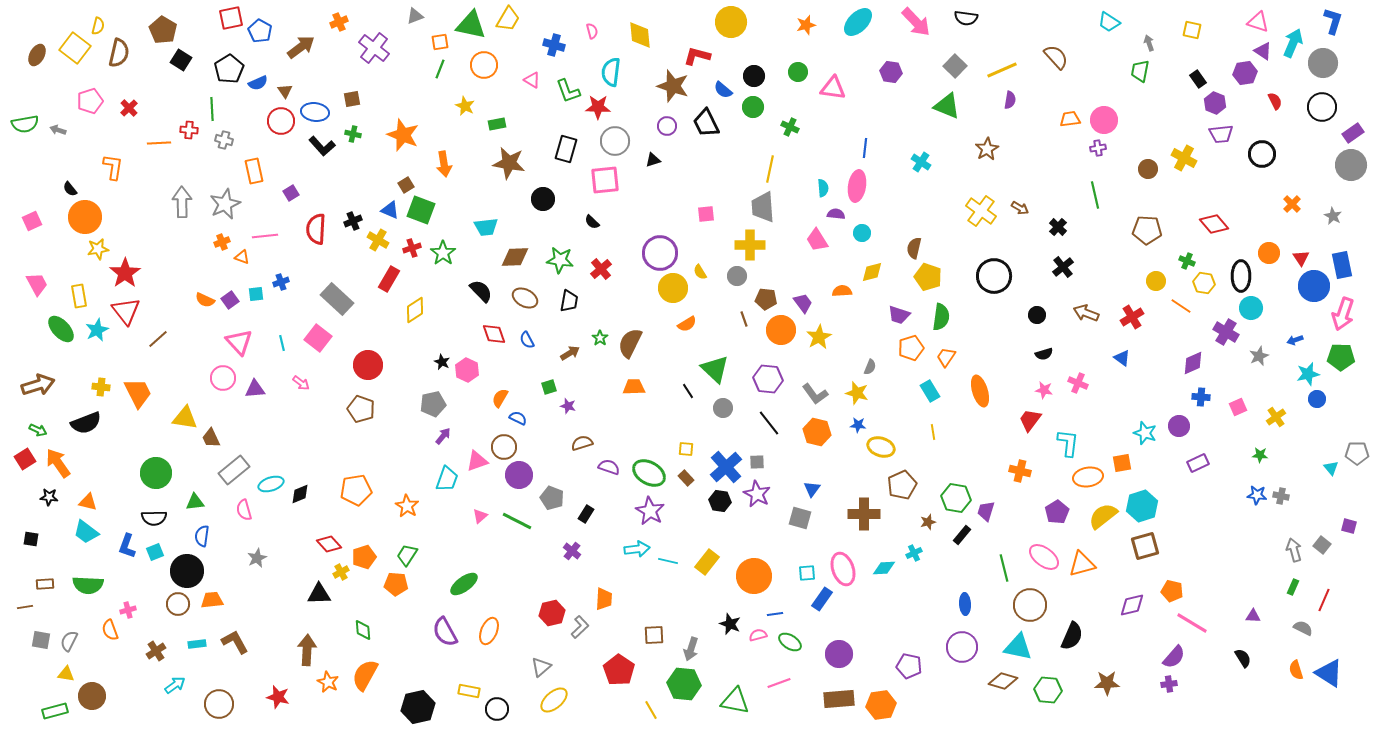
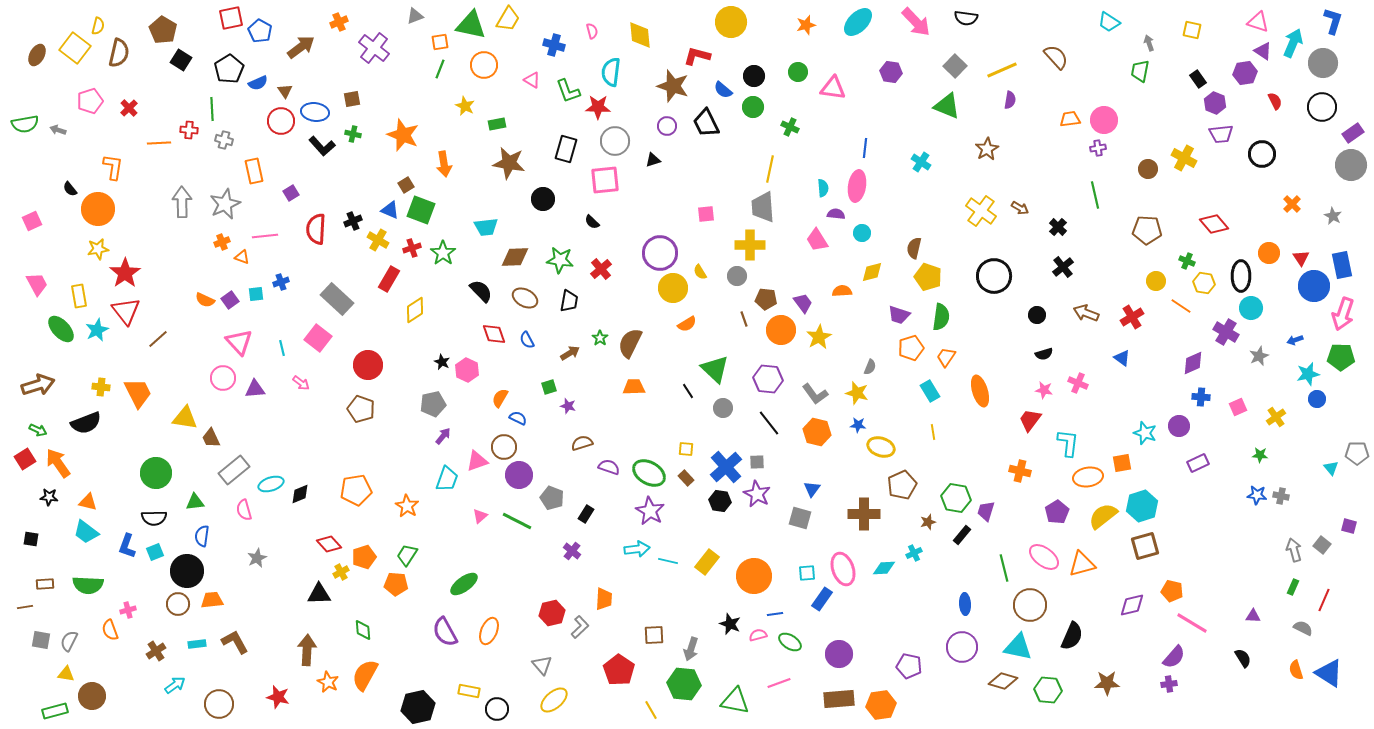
orange circle at (85, 217): moved 13 px right, 8 px up
cyan line at (282, 343): moved 5 px down
gray triangle at (541, 667): moved 1 px right, 2 px up; rotated 30 degrees counterclockwise
